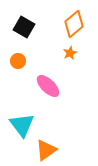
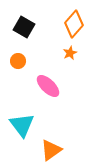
orange diamond: rotated 8 degrees counterclockwise
orange triangle: moved 5 px right
